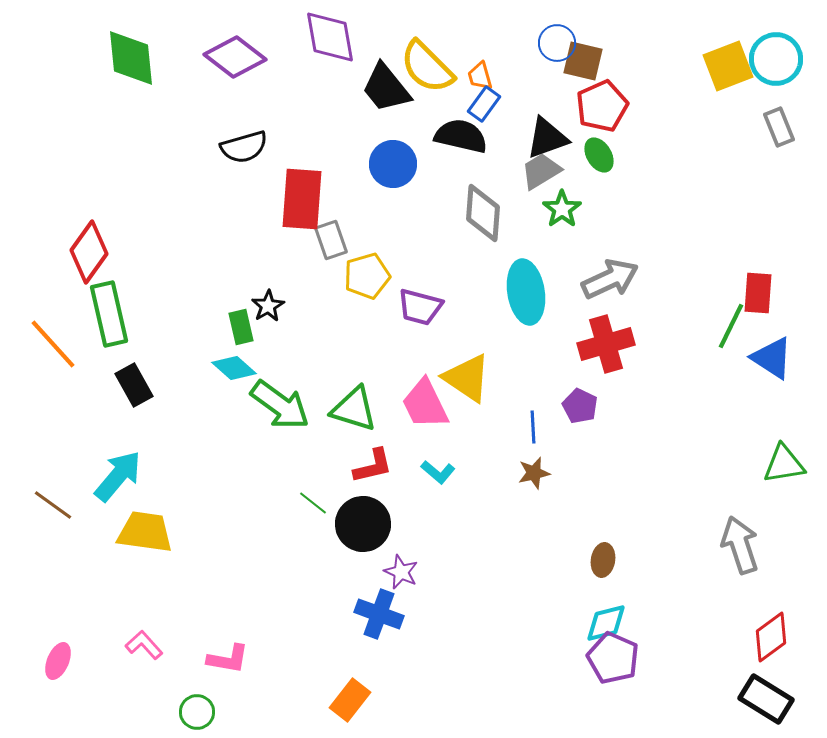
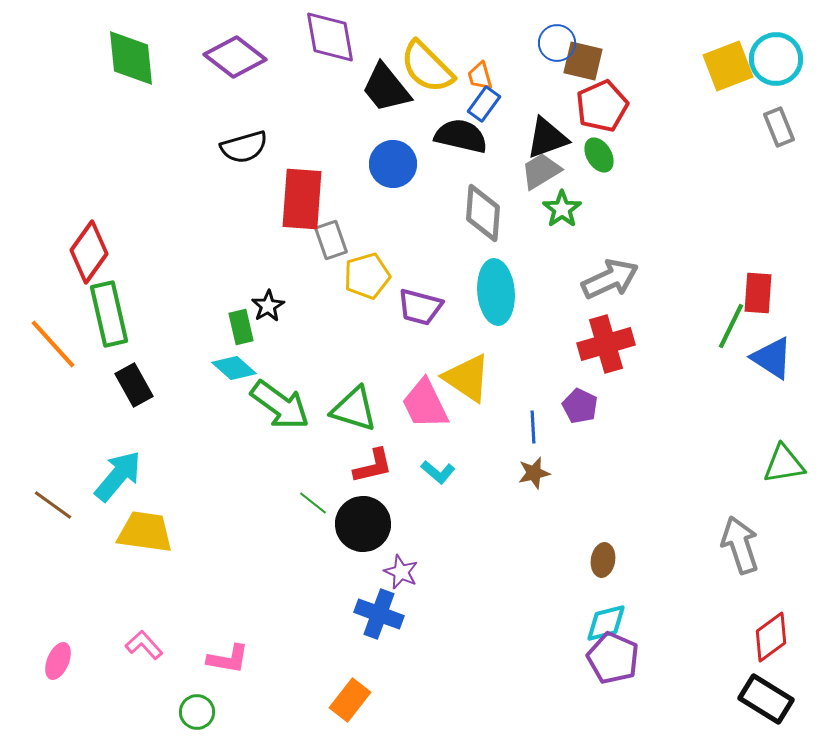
cyan ellipse at (526, 292): moved 30 px left; rotated 4 degrees clockwise
